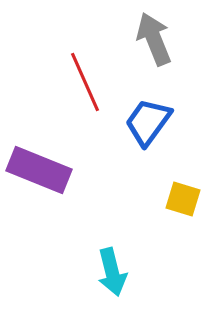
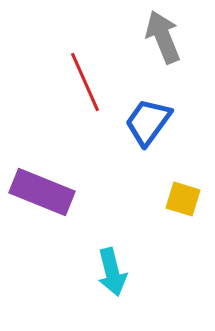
gray arrow: moved 9 px right, 2 px up
purple rectangle: moved 3 px right, 22 px down
